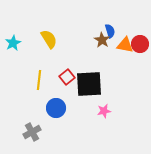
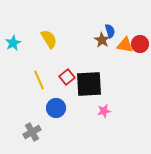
yellow line: rotated 30 degrees counterclockwise
